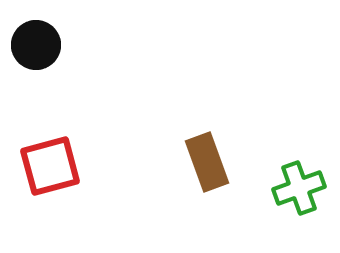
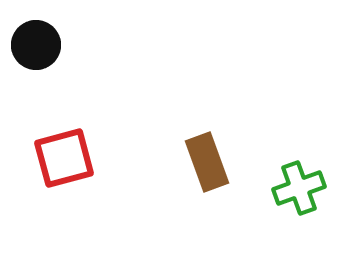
red square: moved 14 px right, 8 px up
